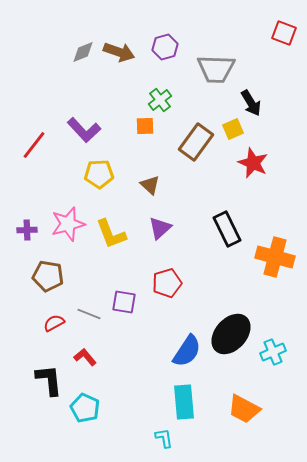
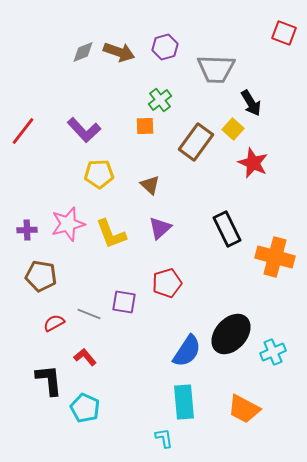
yellow square: rotated 25 degrees counterclockwise
red line: moved 11 px left, 14 px up
brown pentagon: moved 7 px left
